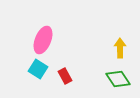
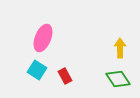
pink ellipse: moved 2 px up
cyan square: moved 1 px left, 1 px down
